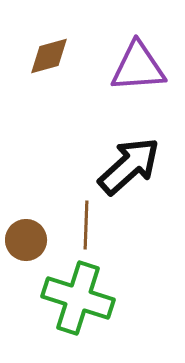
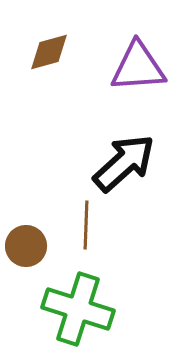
brown diamond: moved 4 px up
black arrow: moved 5 px left, 3 px up
brown circle: moved 6 px down
green cross: moved 11 px down
